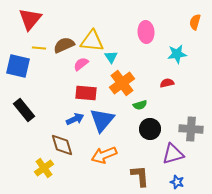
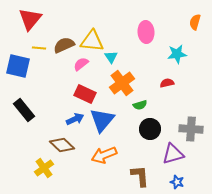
red rectangle: moved 1 px left, 1 px down; rotated 20 degrees clockwise
brown diamond: rotated 30 degrees counterclockwise
